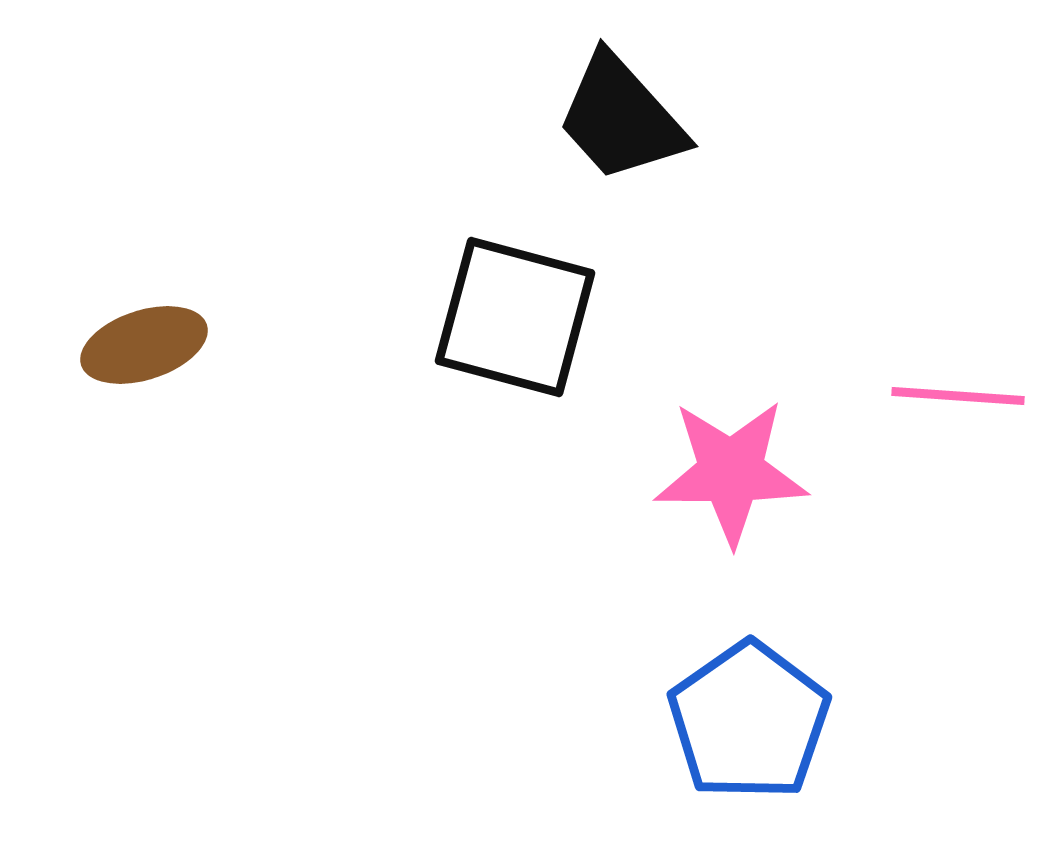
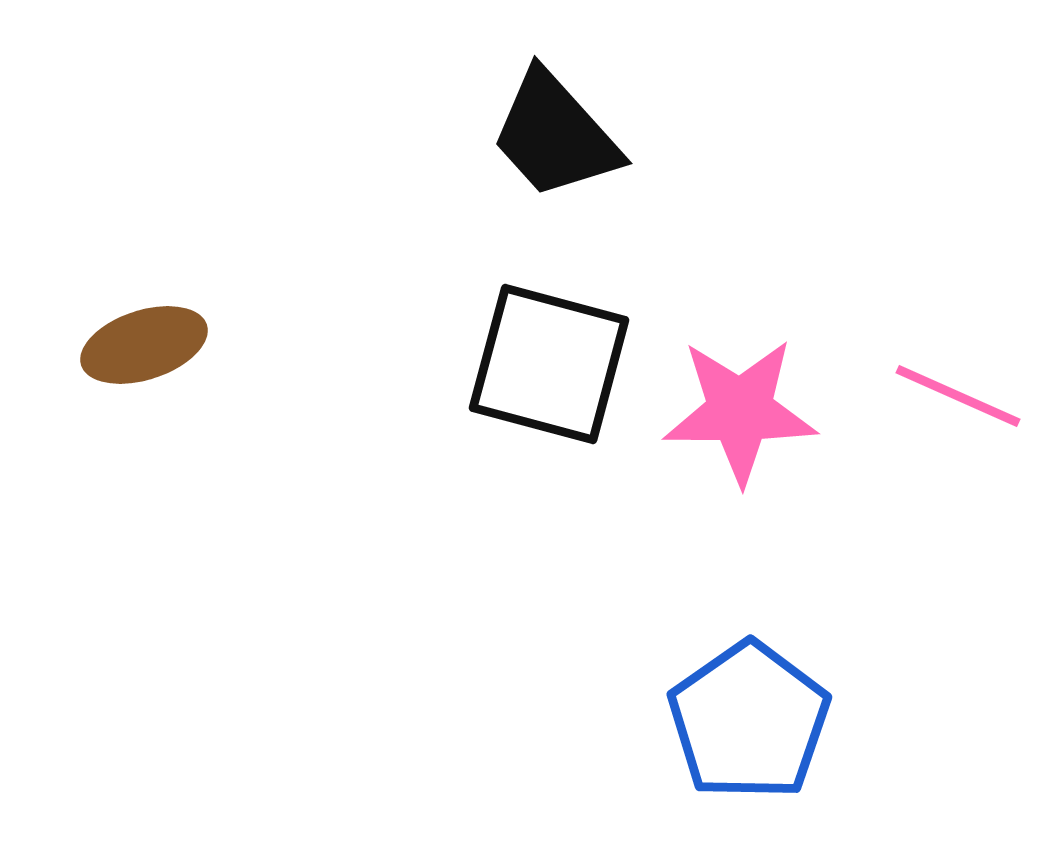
black trapezoid: moved 66 px left, 17 px down
black square: moved 34 px right, 47 px down
pink line: rotated 20 degrees clockwise
pink star: moved 9 px right, 61 px up
